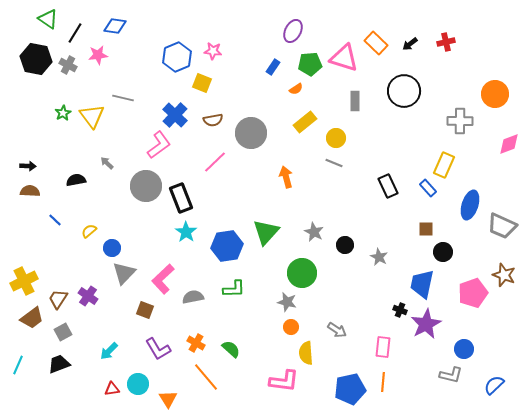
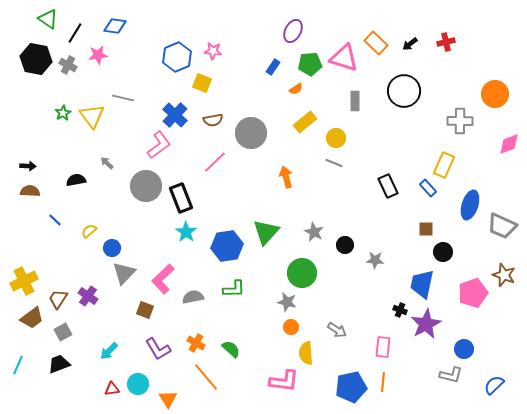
gray star at (379, 257): moved 4 px left, 3 px down; rotated 24 degrees counterclockwise
blue pentagon at (350, 389): moved 1 px right, 2 px up
